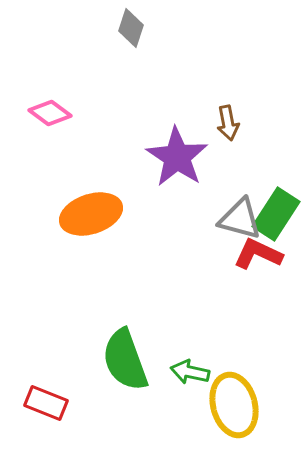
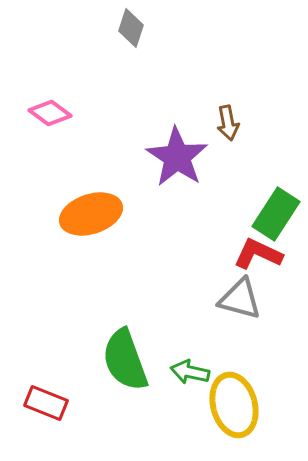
gray triangle: moved 80 px down
